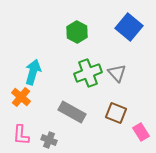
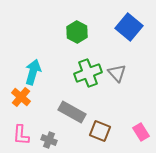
brown square: moved 16 px left, 18 px down
